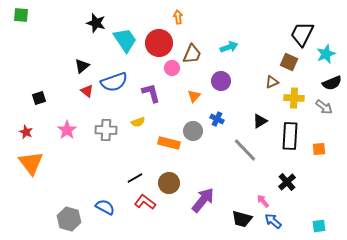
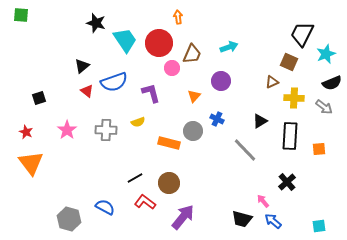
purple arrow at (203, 200): moved 20 px left, 17 px down
